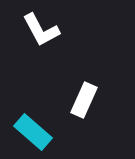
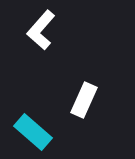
white L-shape: rotated 69 degrees clockwise
